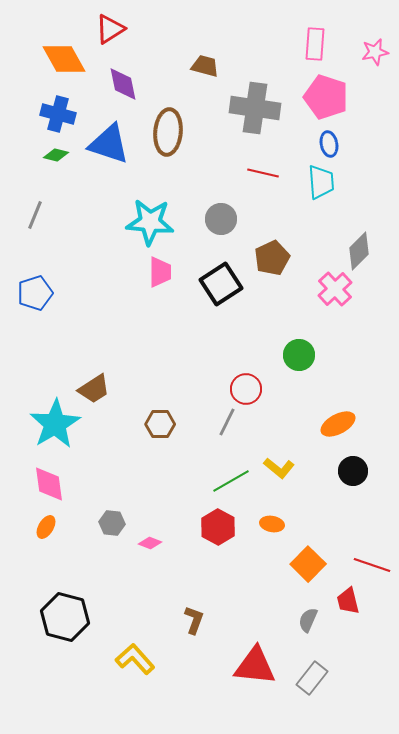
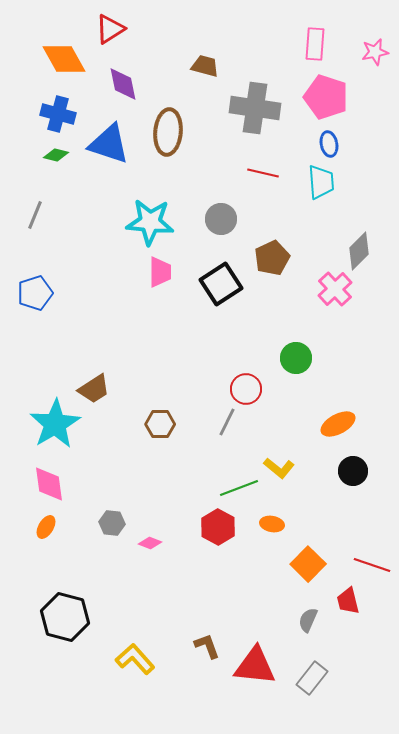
green circle at (299, 355): moved 3 px left, 3 px down
green line at (231, 481): moved 8 px right, 7 px down; rotated 9 degrees clockwise
brown L-shape at (194, 620): moved 13 px right, 26 px down; rotated 40 degrees counterclockwise
